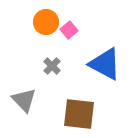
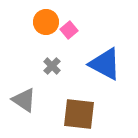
gray triangle: rotated 12 degrees counterclockwise
